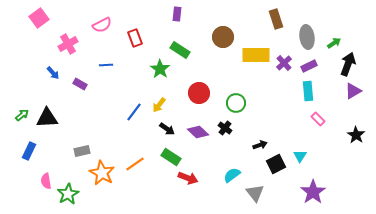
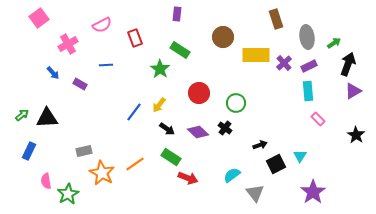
gray rectangle at (82, 151): moved 2 px right
